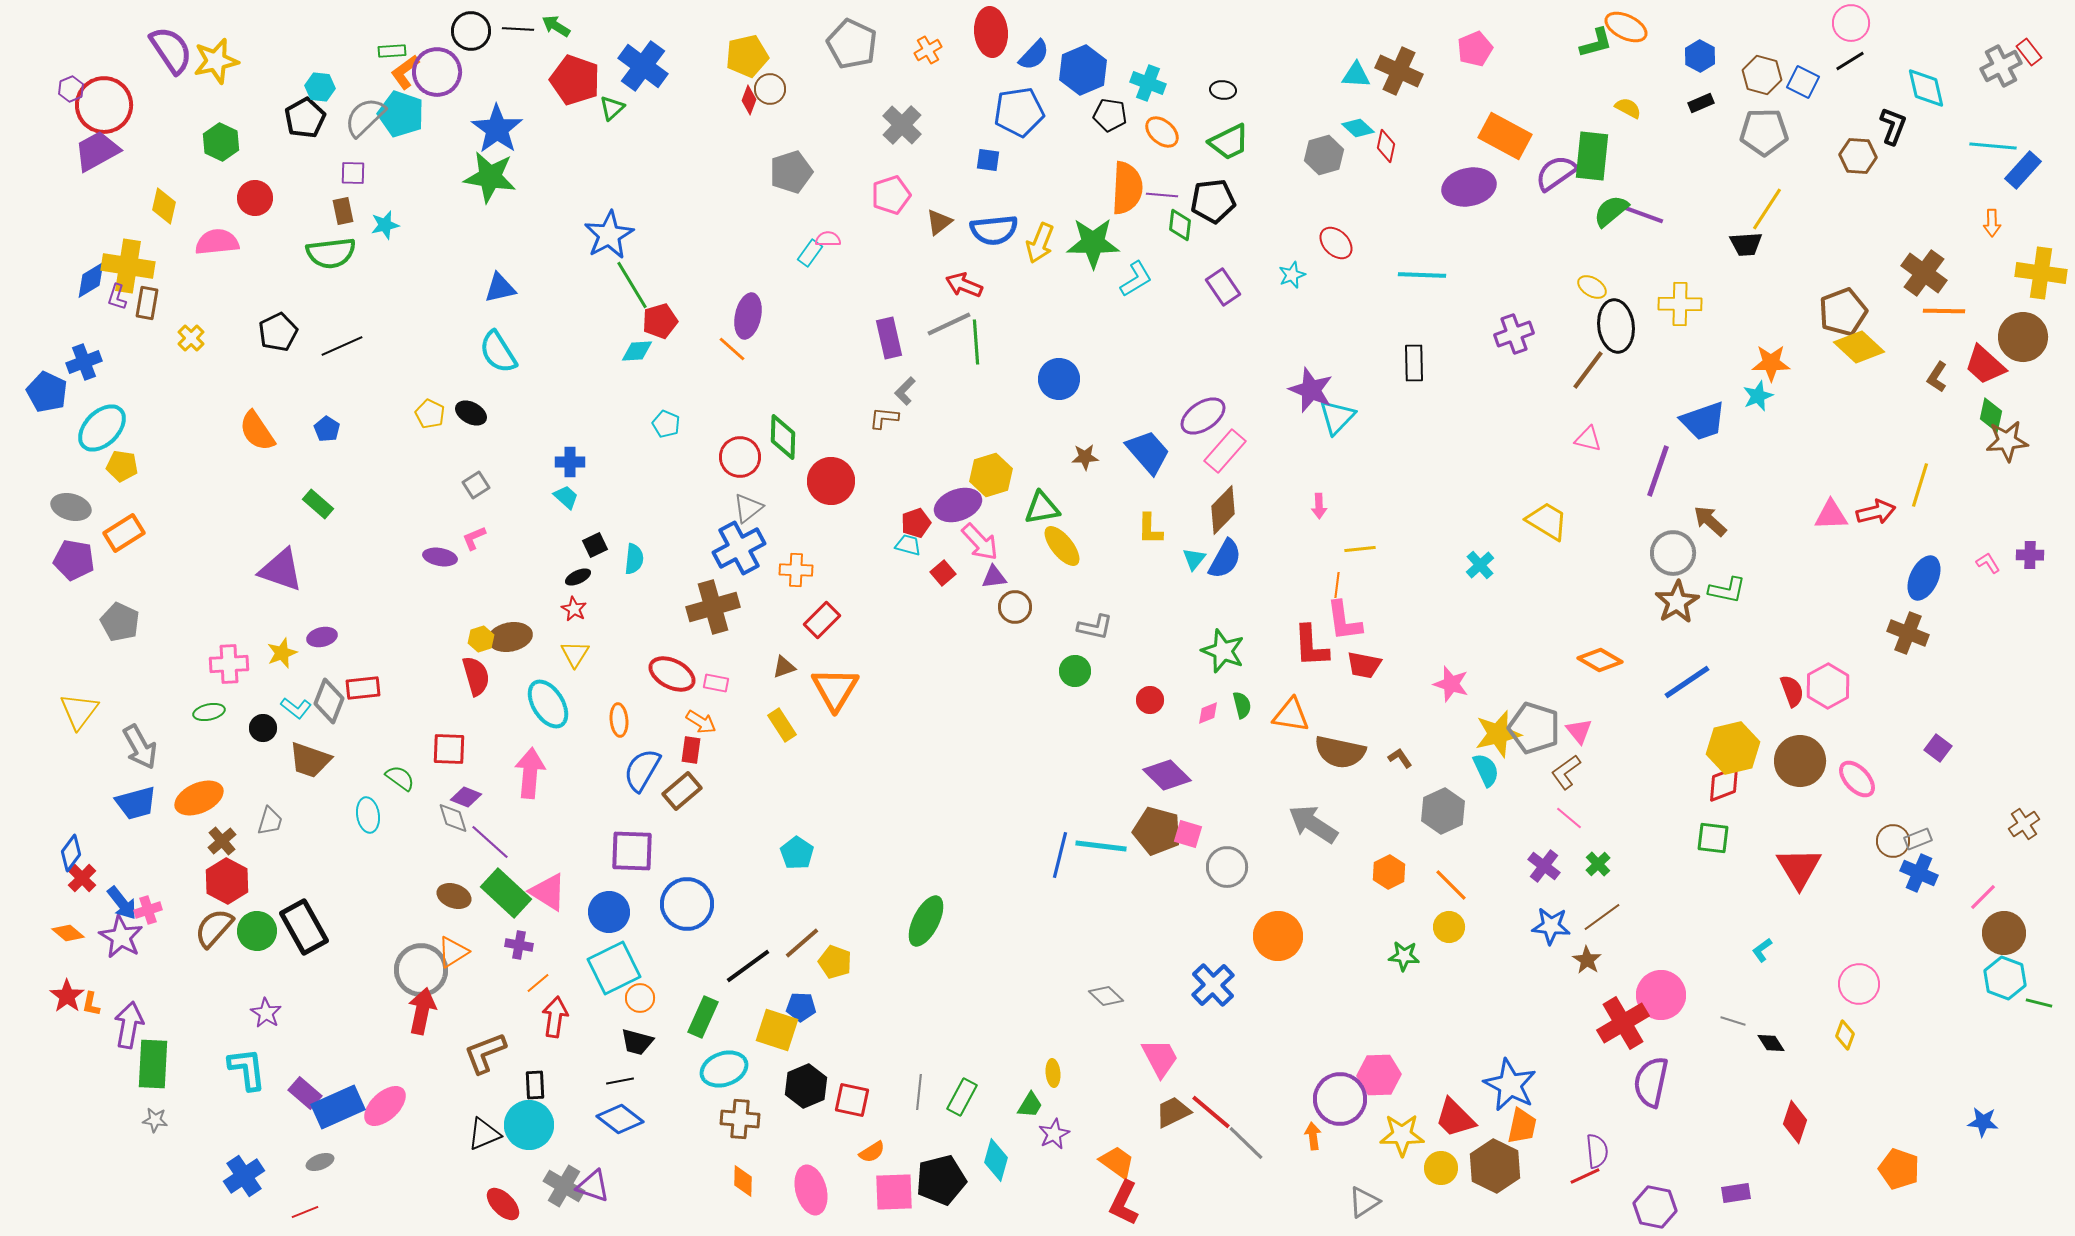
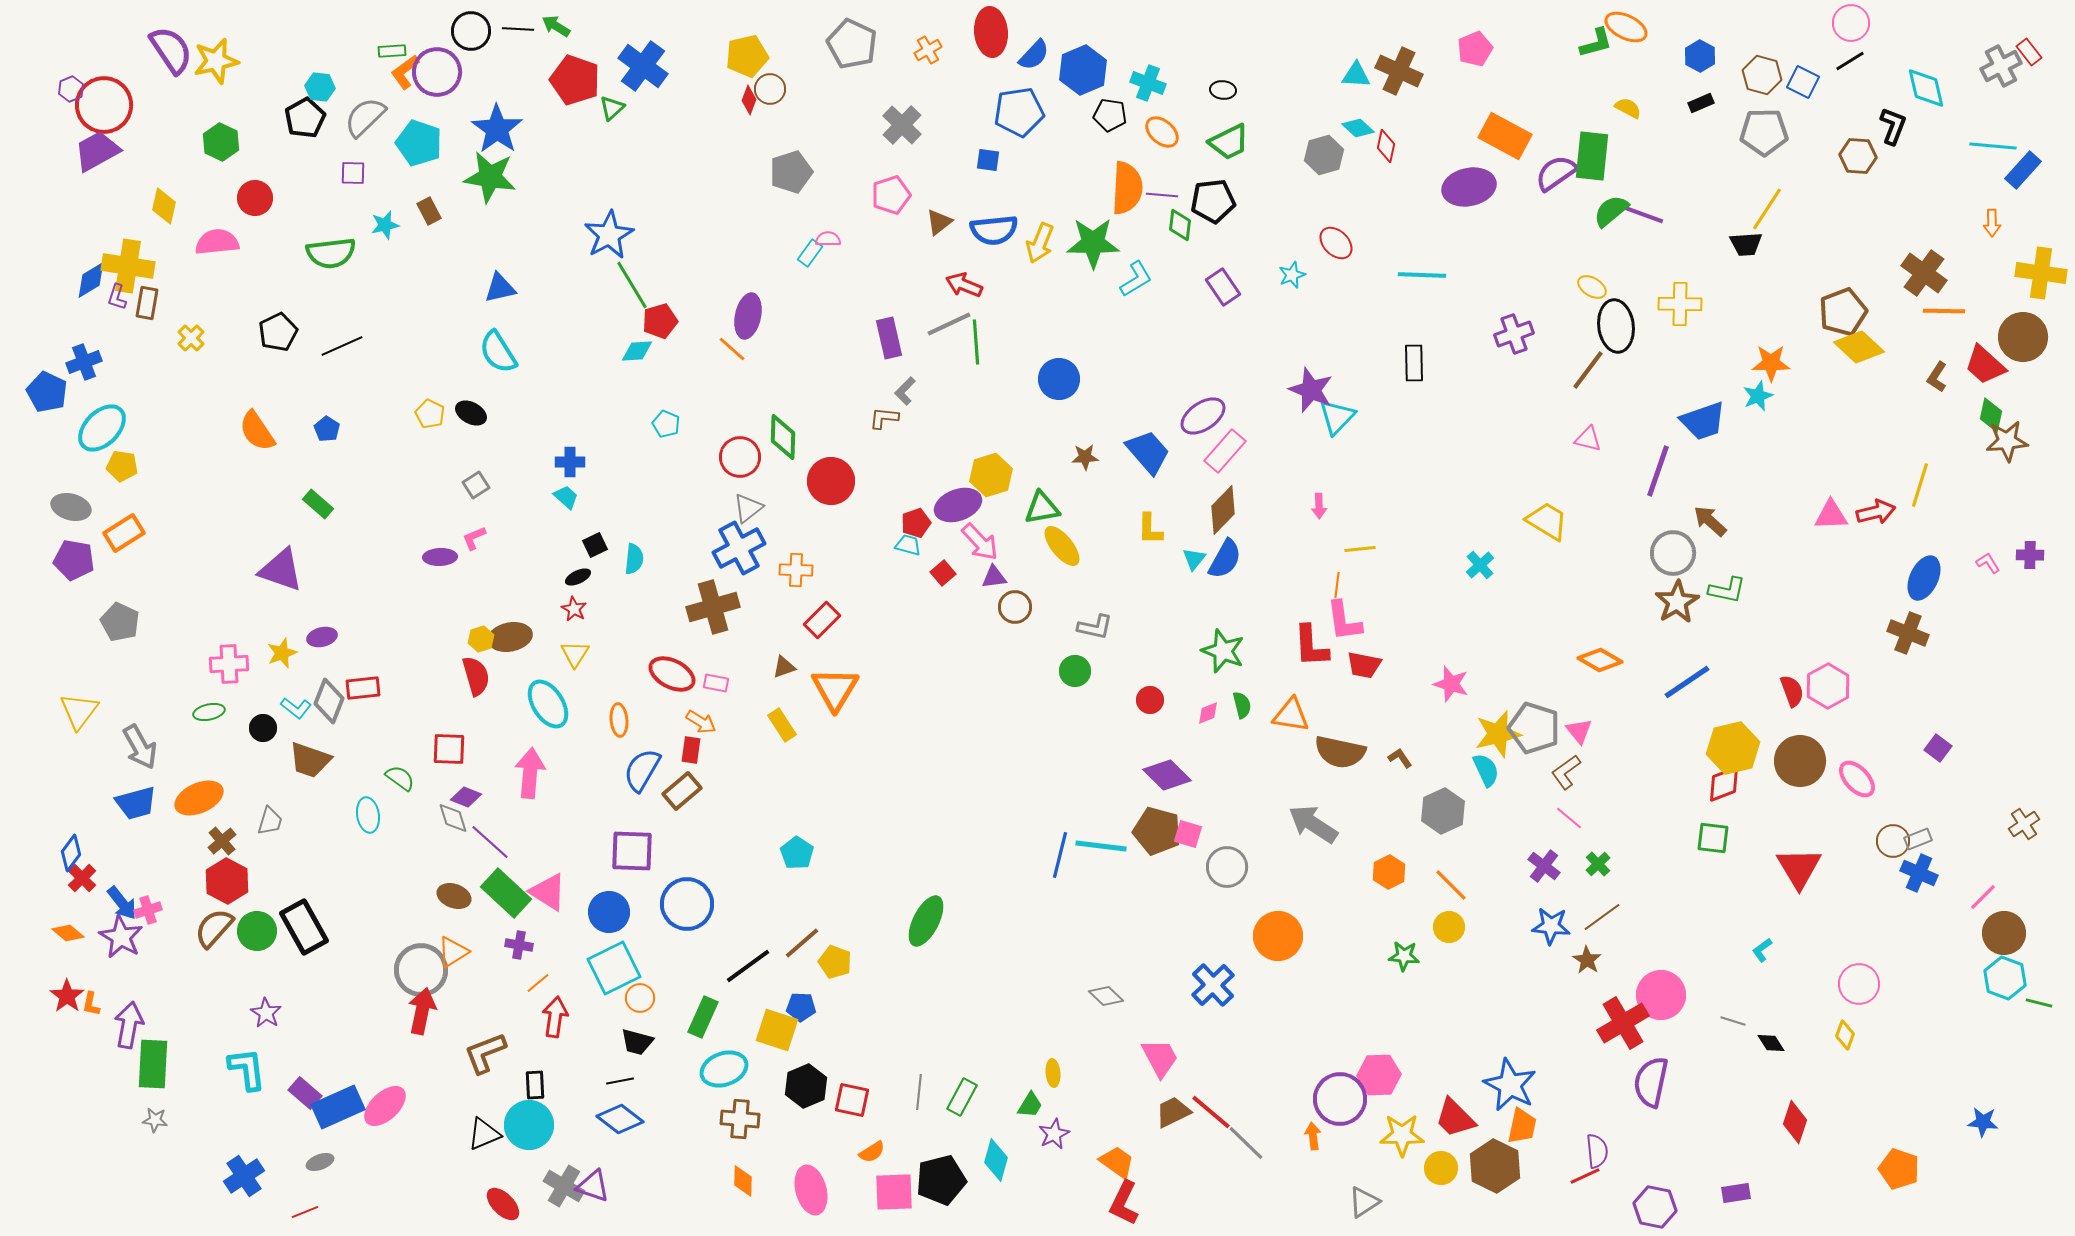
cyan pentagon at (401, 114): moved 18 px right, 29 px down
brown rectangle at (343, 211): moved 86 px right; rotated 16 degrees counterclockwise
purple ellipse at (440, 557): rotated 12 degrees counterclockwise
